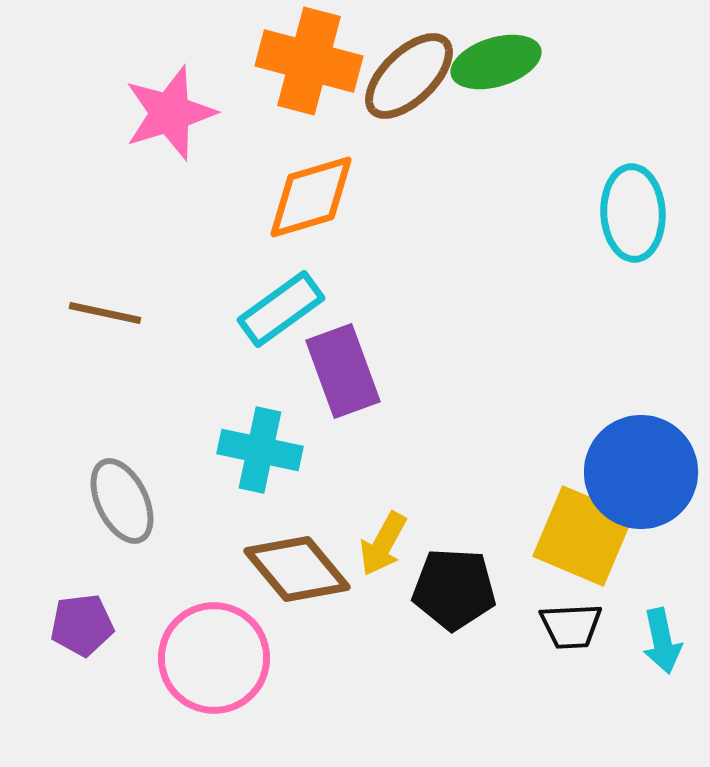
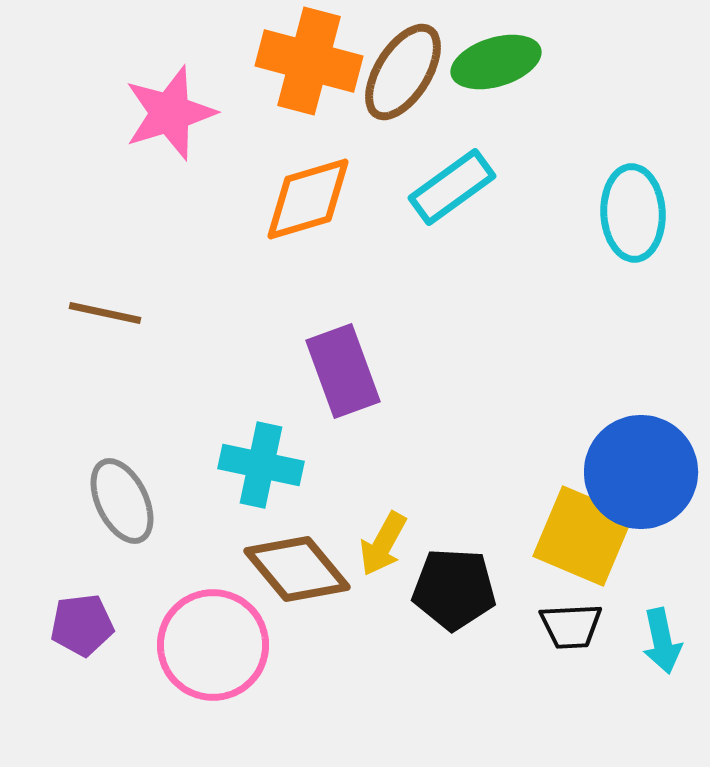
brown ellipse: moved 6 px left, 4 px up; rotated 14 degrees counterclockwise
orange diamond: moved 3 px left, 2 px down
cyan rectangle: moved 171 px right, 122 px up
cyan cross: moved 1 px right, 15 px down
pink circle: moved 1 px left, 13 px up
